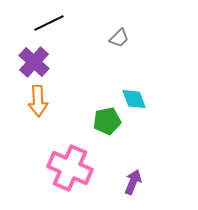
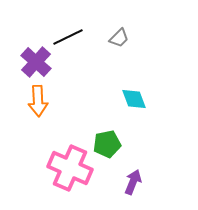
black line: moved 19 px right, 14 px down
purple cross: moved 2 px right
green pentagon: moved 23 px down
